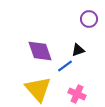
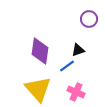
purple diamond: rotated 28 degrees clockwise
blue line: moved 2 px right
pink cross: moved 1 px left, 2 px up
